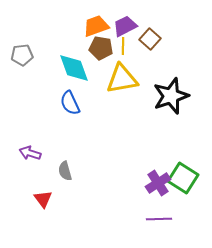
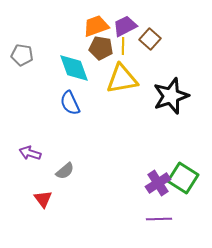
gray pentagon: rotated 15 degrees clockwise
gray semicircle: rotated 114 degrees counterclockwise
